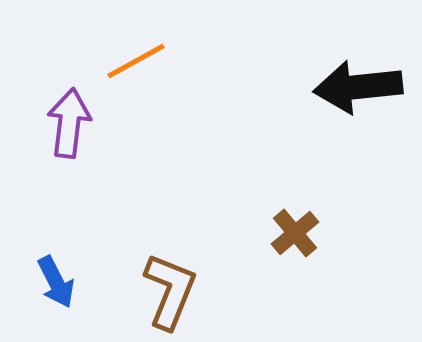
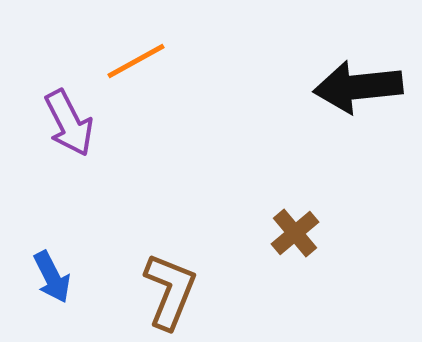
purple arrow: rotated 146 degrees clockwise
blue arrow: moved 4 px left, 5 px up
